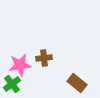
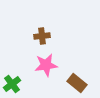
brown cross: moved 2 px left, 22 px up
pink star: moved 26 px right
